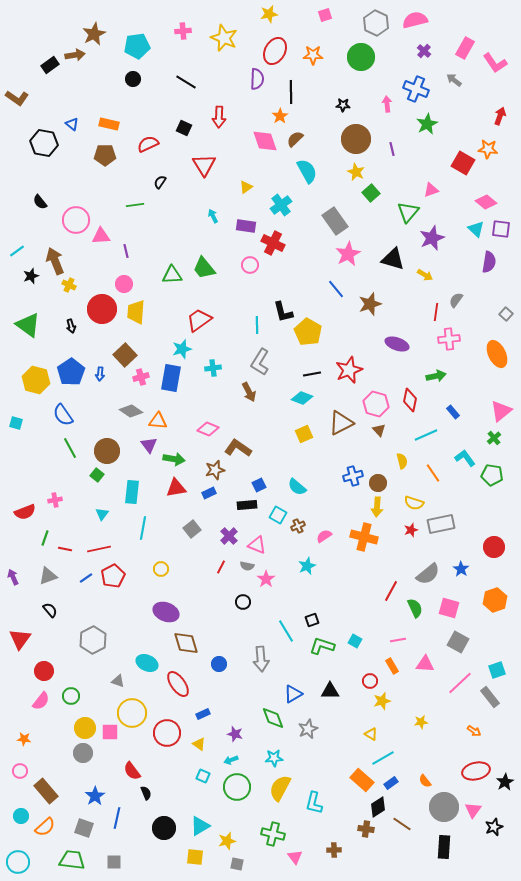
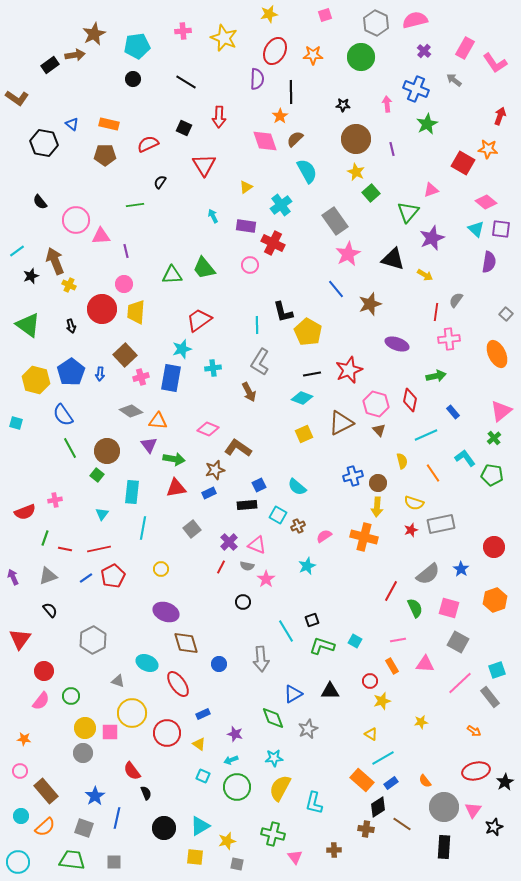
purple cross at (229, 536): moved 6 px down
